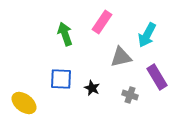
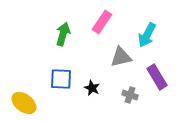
green arrow: moved 2 px left; rotated 35 degrees clockwise
